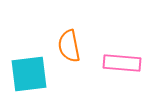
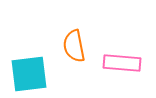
orange semicircle: moved 5 px right
